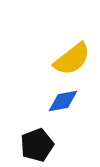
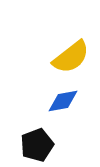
yellow semicircle: moved 1 px left, 2 px up
